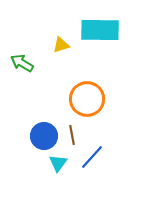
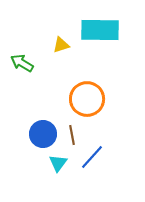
blue circle: moved 1 px left, 2 px up
